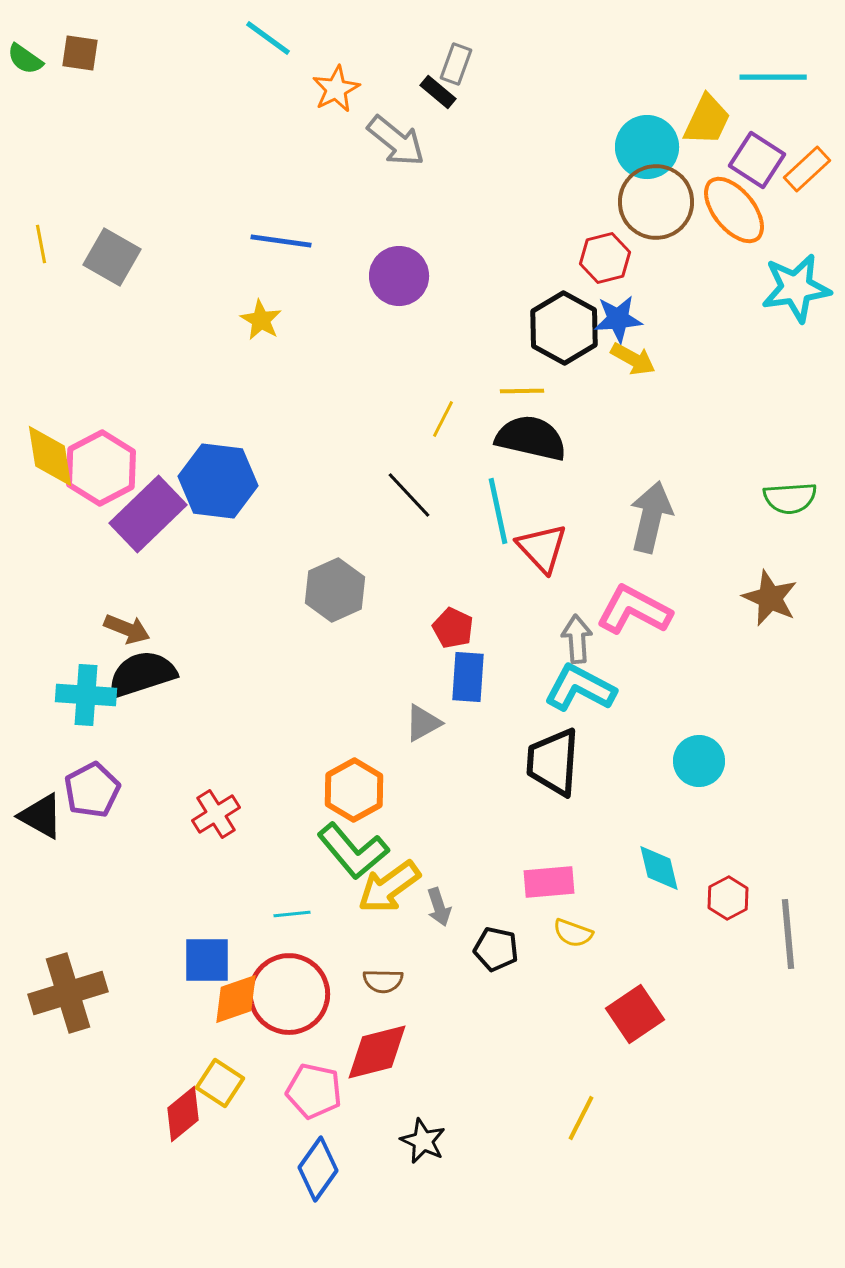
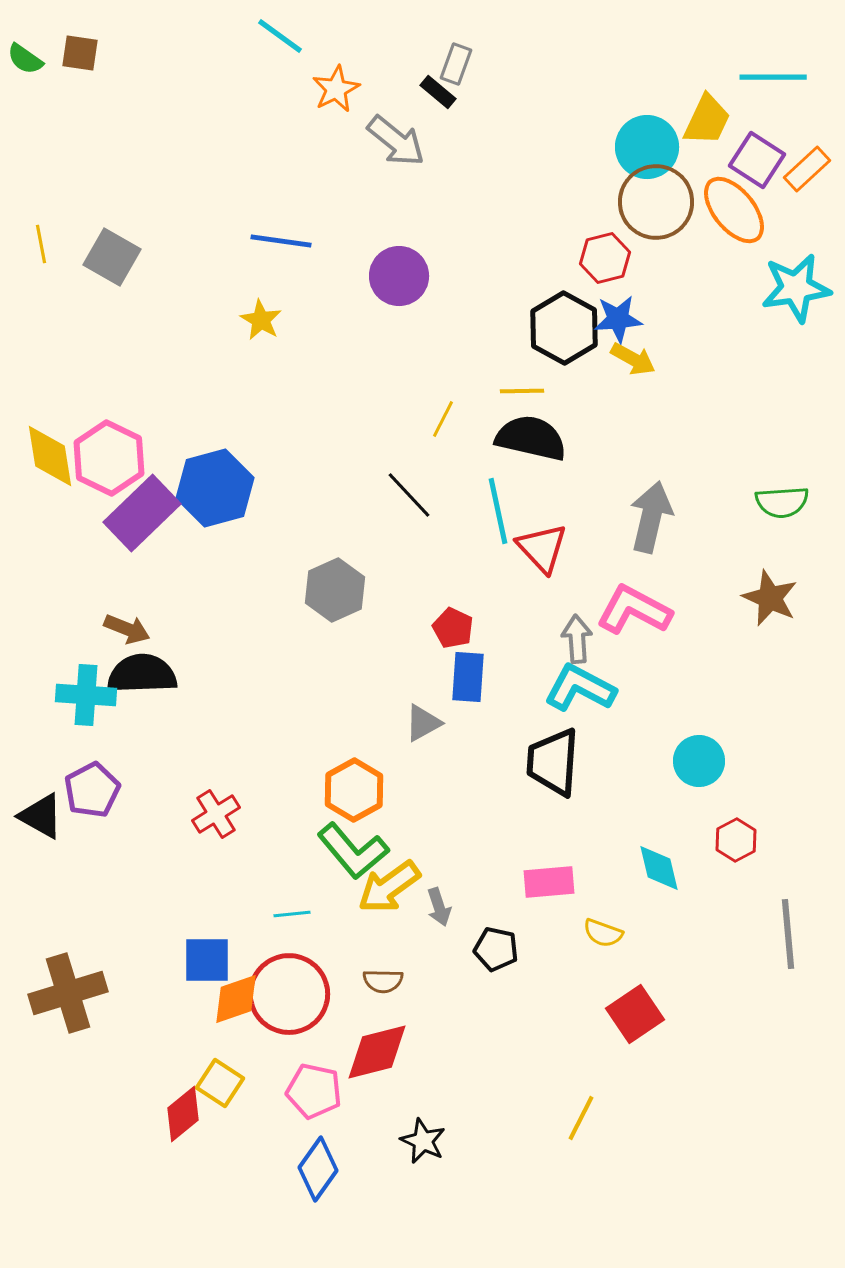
cyan line at (268, 38): moved 12 px right, 2 px up
pink hexagon at (101, 468): moved 8 px right, 10 px up; rotated 6 degrees counterclockwise
blue hexagon at (218, 481): moved 3 px left, 7 px down; rotated 22 degrees counterclockwise
green semicircle at (790, 498): moved 8 px left, 4 px down
purple rectangle at (148, 514): moved 6 px left, 1 px up
black semicircle at (142, 674): rotated 16 degrees clockwise
red hexagon at (728, 898): moved 8 px right, 58 px up
yellow semicircle at (573, 933): moved 30 px right
